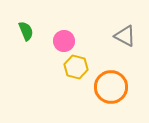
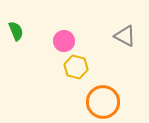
green semicircle: moved 10 px left
orange circle: moved 8 px left, 15 px down
